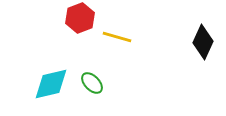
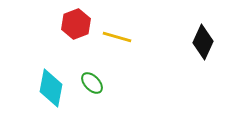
red hexagon: moved 4 px left, 6 px down
cyan diamond: moved 4 px down; rotated 66 degrees counterclockwise
